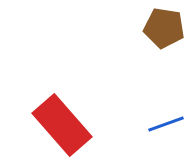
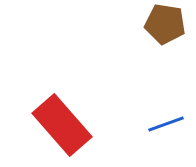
brown pentagon: moved 1 px right, 4 px up
